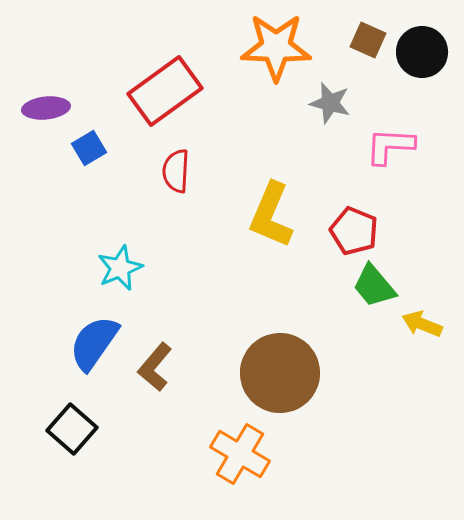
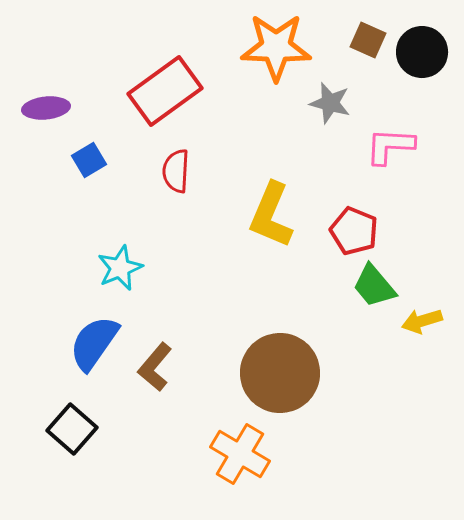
blue square: moved 12 px down
yellow arrow: moved 3 px up; rotated 39 degrees counterclockwise
